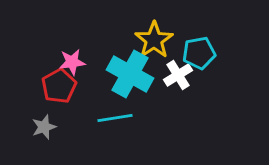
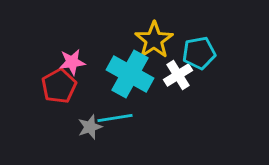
gray star: moved 46 px right
